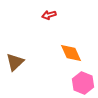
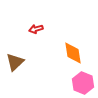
red arrow: moved 13 px left, 14 px down
orange diamond: moved 2 px right; rotated 15 degrees clockwise
